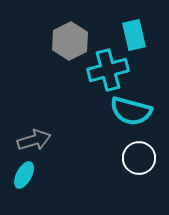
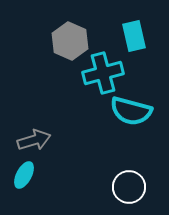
cyan rectangle: moved 1 px down
gray hexagon: rotated 9 degrees counterclockwise
cyan cross: moved 5 px left, 3 px down
white circle: moved 10 px left, 29 px down
